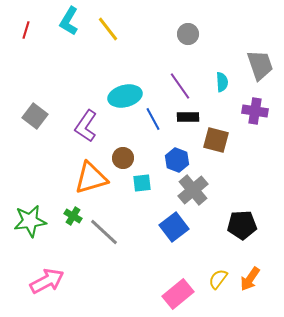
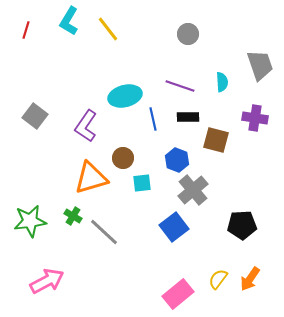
purple line: rotated 36 degrees counterclockwise
purple cross: moved 7 px down
blue line: rotated 15 degrees clockwise
